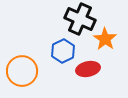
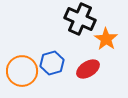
orange star: moved 1 px right
blue hexagon: moved 11 px left, 12 px down; rotated 10 degrees clockwise
red ellipse: rotated 20 degrees counterclockwise
